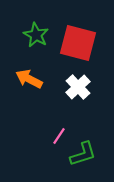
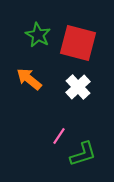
green star: moved 2 px right
orange arrow: rotated 12 degrees clockwise
